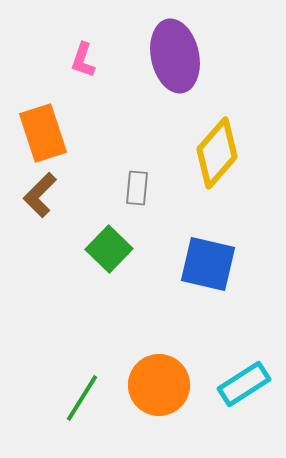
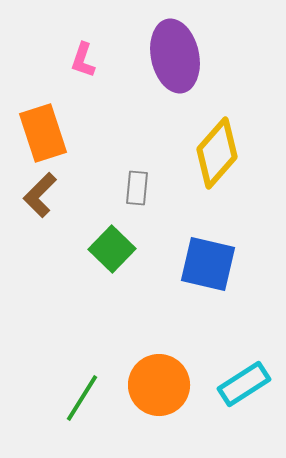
green square: moved 3 px right
